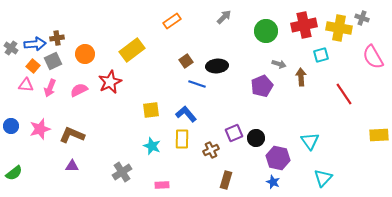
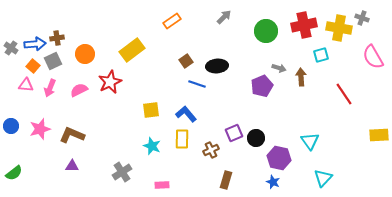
gray arrow at (279, 64): moved 4 px down
purple hexagon at (278, 158): moved 1 px right
